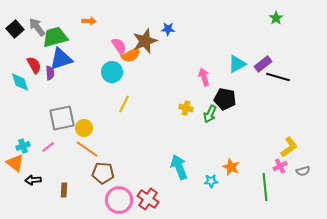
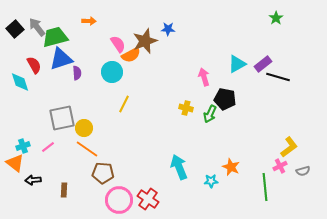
pink semicircle: moved 1 px left, 2 px up
purple semicircle: moved 27 px right
